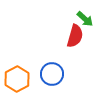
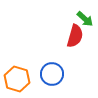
orange hexagon: rotated 15 degrees counterclockwise
